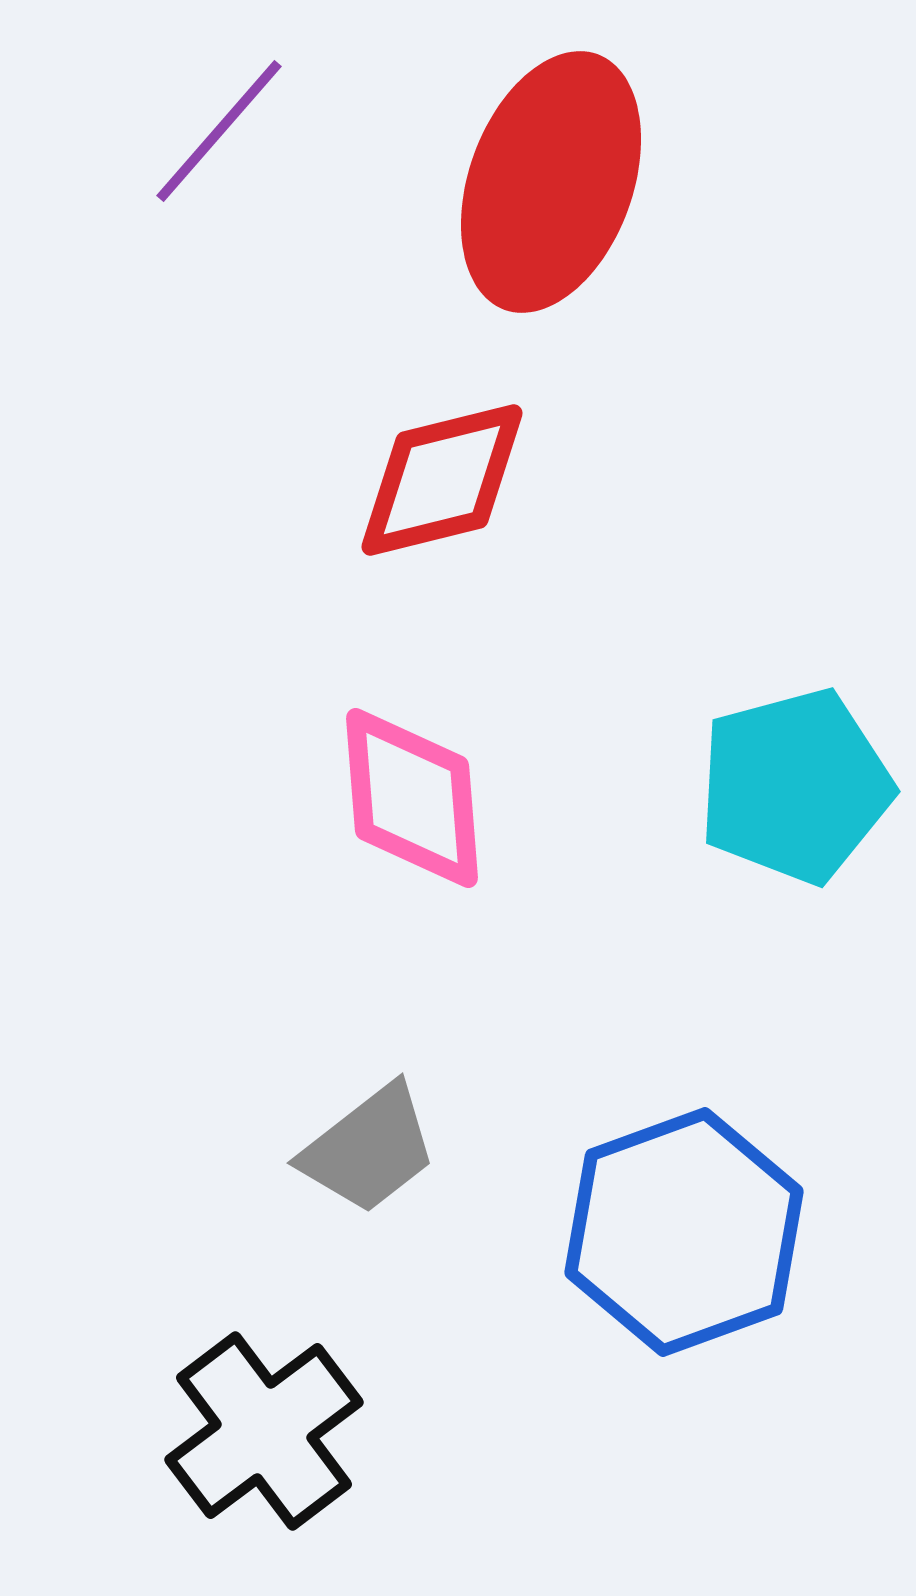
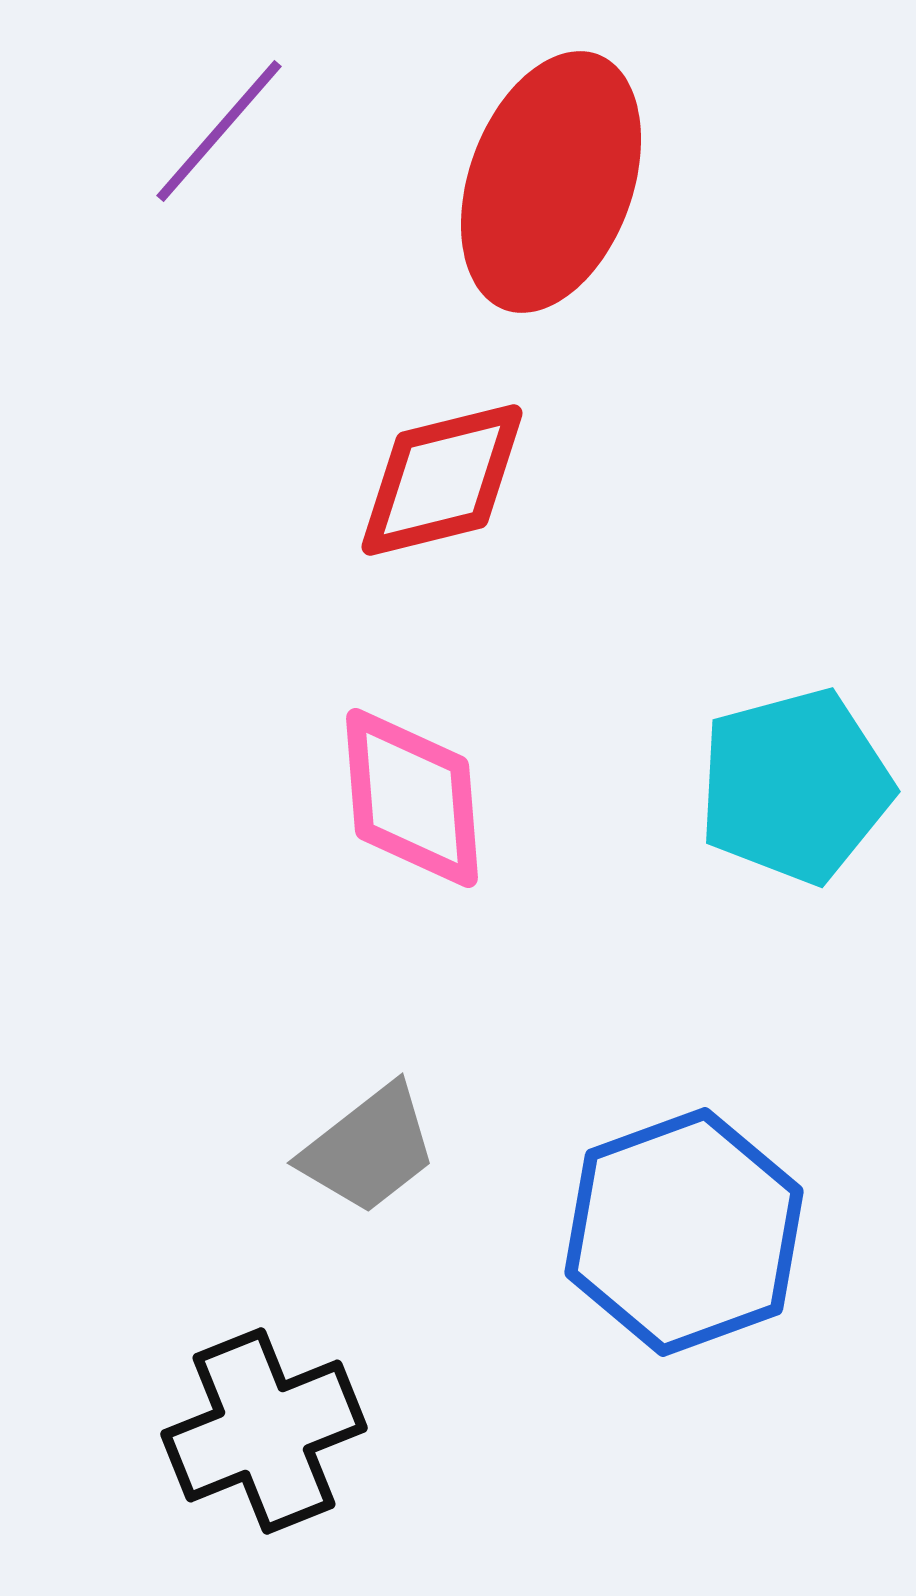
black cross: rotated 15 degrees clockwise
